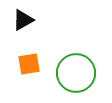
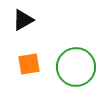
green circle: moved 6 px up
